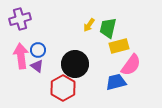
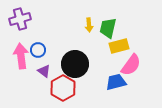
yellow arrow: rotated 40 degrees counterclockwise
purple triangle: moved 7 px right, 5 px down
